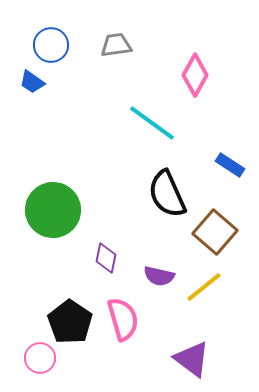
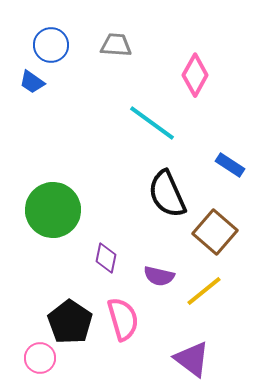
gray trapezoid: rotated 12 degrees clockwise
yellow line: moved 4 px down
